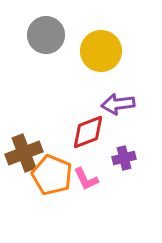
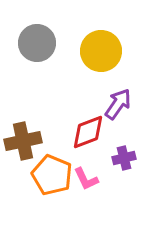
gray circle: moved 9 px left, 8 px down
purple arrow: rotated 132 degrees clockwise
brown cross: moved 1 px left, 12 px up; rotated 9 degrees clockwise
